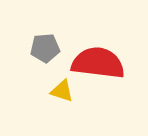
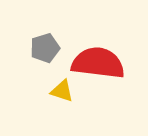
gray pentagon: rotated 12 degrees counterclockwise
